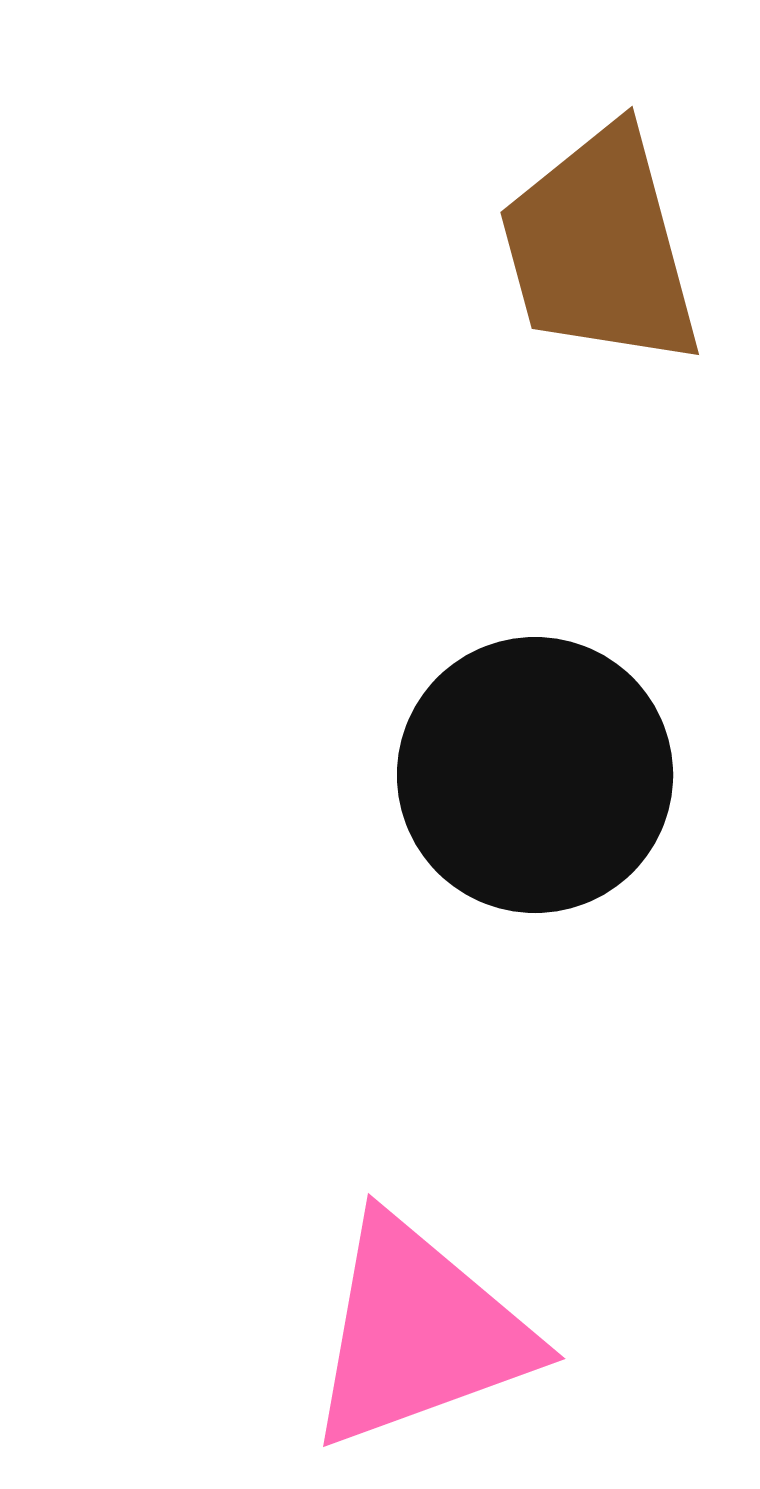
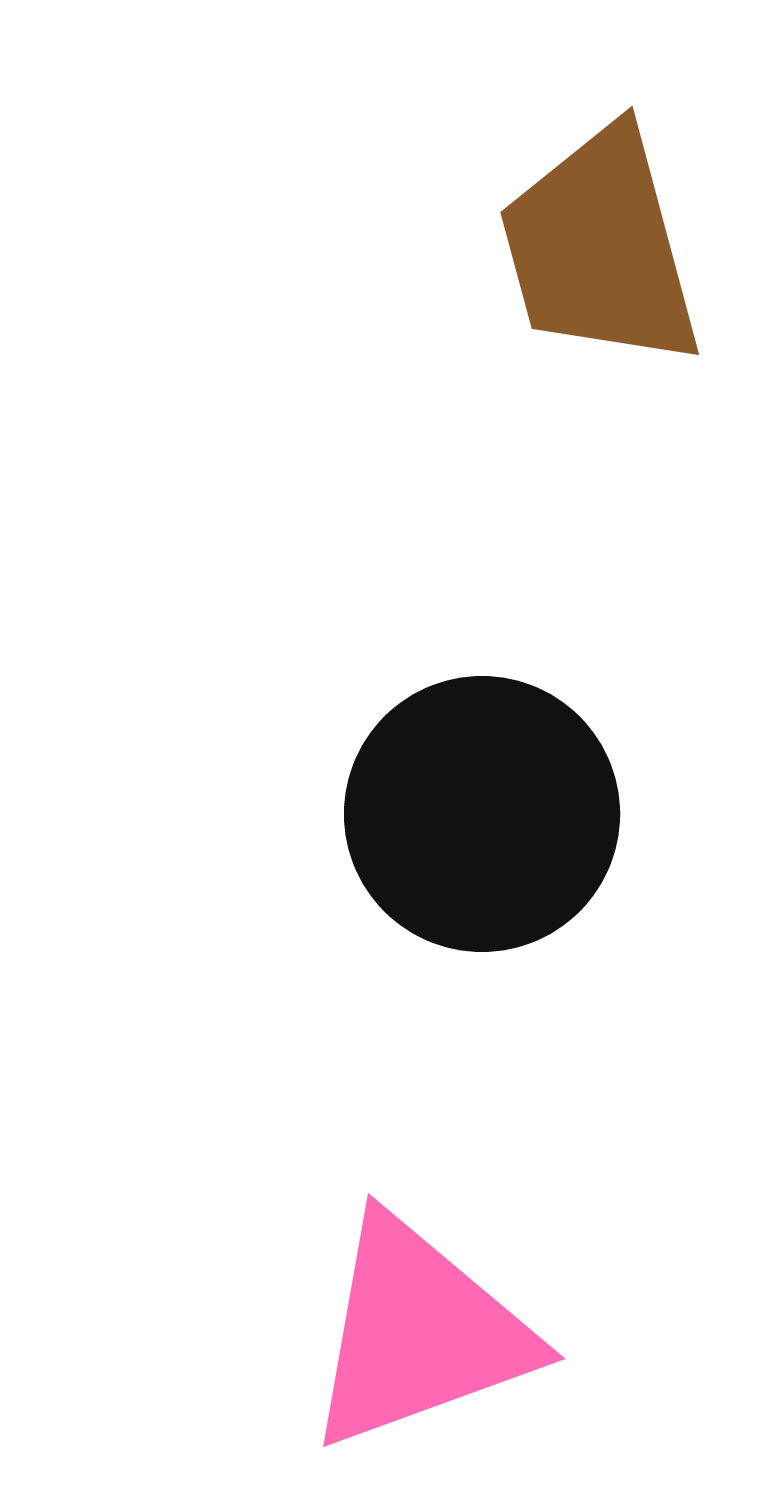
black circle: moved 53 px left, 39 px down
